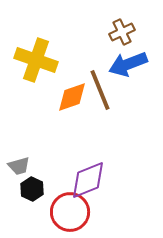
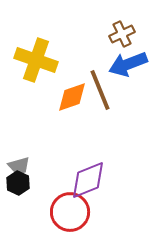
brown cross: moved 2 px down
black hexagon: moved 14 px left, 6 px up
